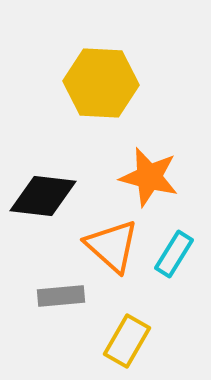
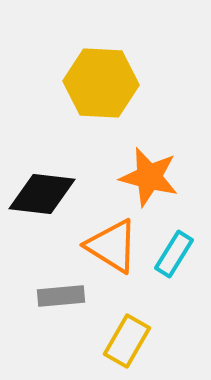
black diamond: moved 1 px left, 2 px up
orange triangle: rotated 10 degrees counterclockwise
